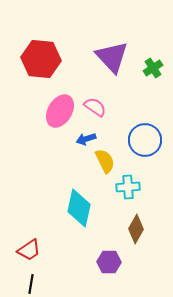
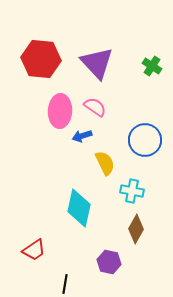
purple triangle: moved 15 px left, 6 px down
green cross: moved 1 px left, 2 px up; rotated 24 degrees counterclockwise
pink ellipse: rotated 28 degrees counterclockwise
blue arrow: moved 4 px left, 3 px up
yellow semicircle: moved 2 px down
cyan cross: moved 4 px right, 4 px down; rotated 15 degrees clockwise
red trapezoid: moved 5 px right
purple hexagon: rotated 10 degrees clockwise
black line: moved 34 px right
